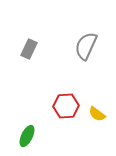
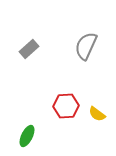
gray rectangle: rotated 24 degrees clockwise
